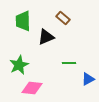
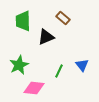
green line: moved 10 px left, 8 px down; rotated 64 degrees counterclockwise
blue triangle: moved 6 px left, 14 px up; rotated 40 degrees counterclockwise
pink diamond: moved 2 px right
